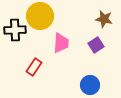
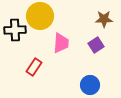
brown star: rotated 12 degrees counterclockwise
